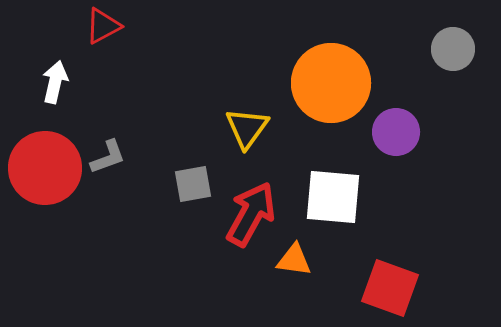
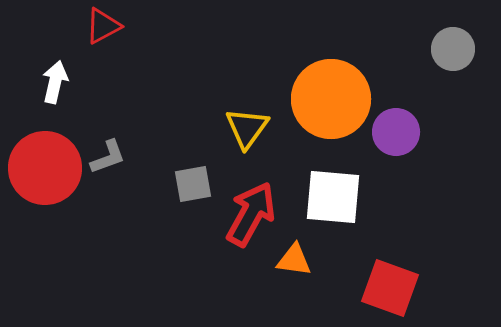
orange circle: moved 16 px down
